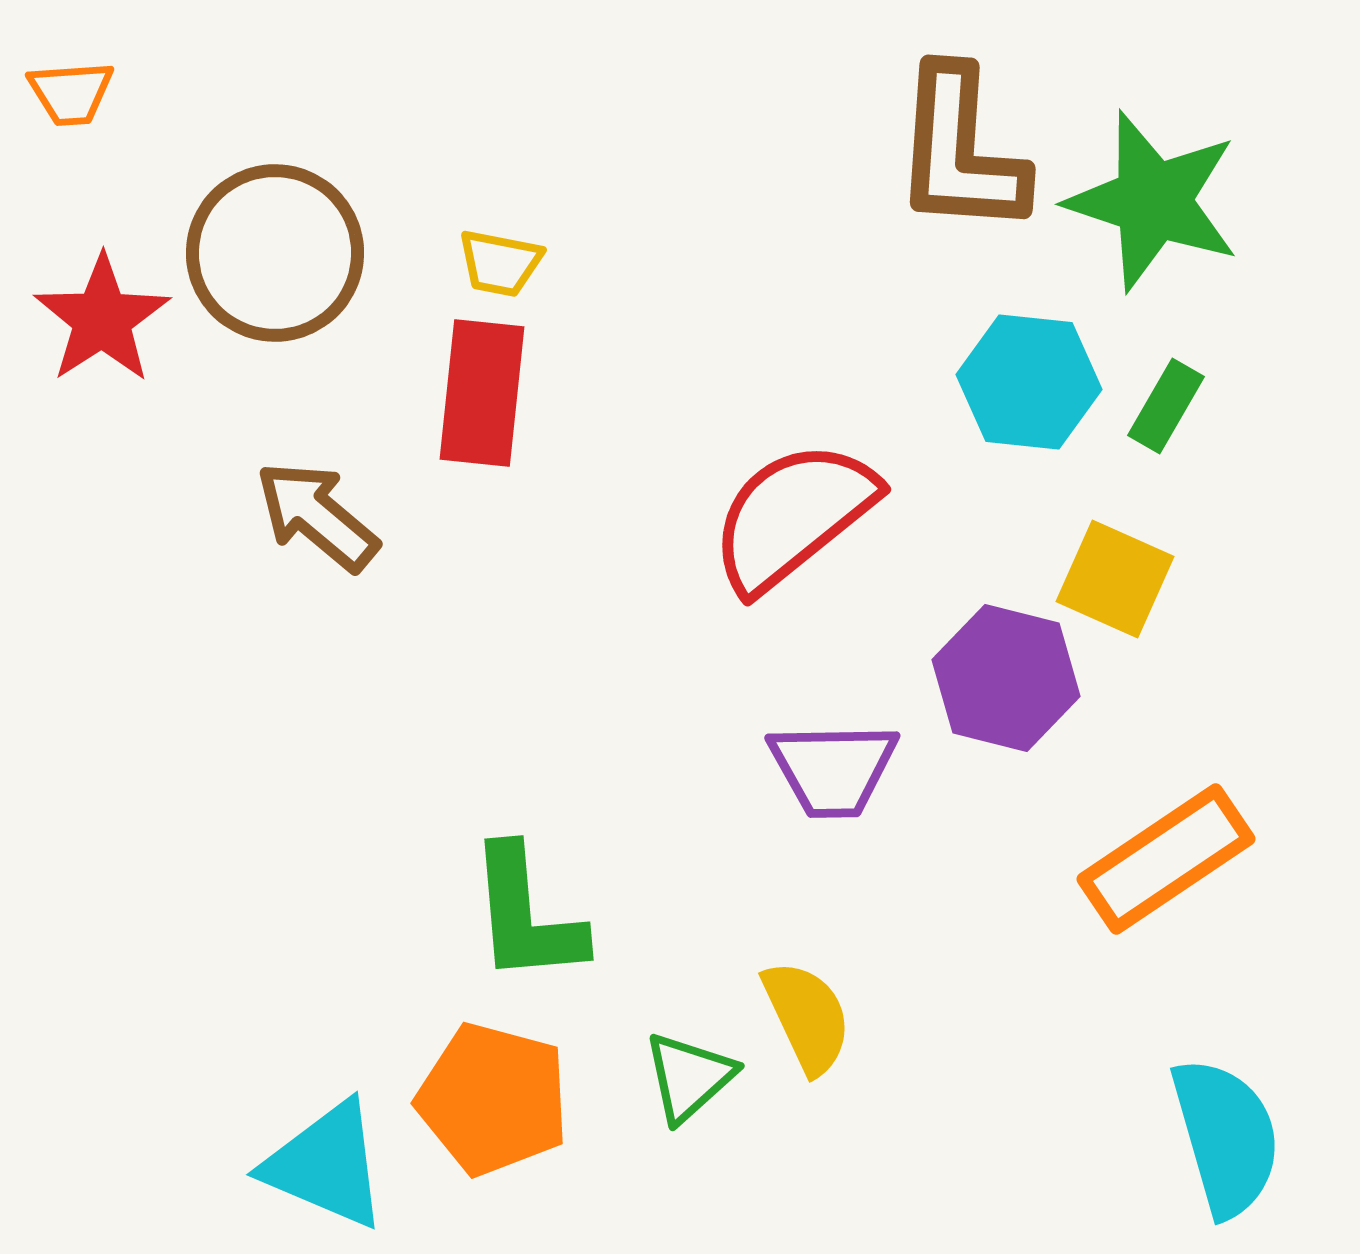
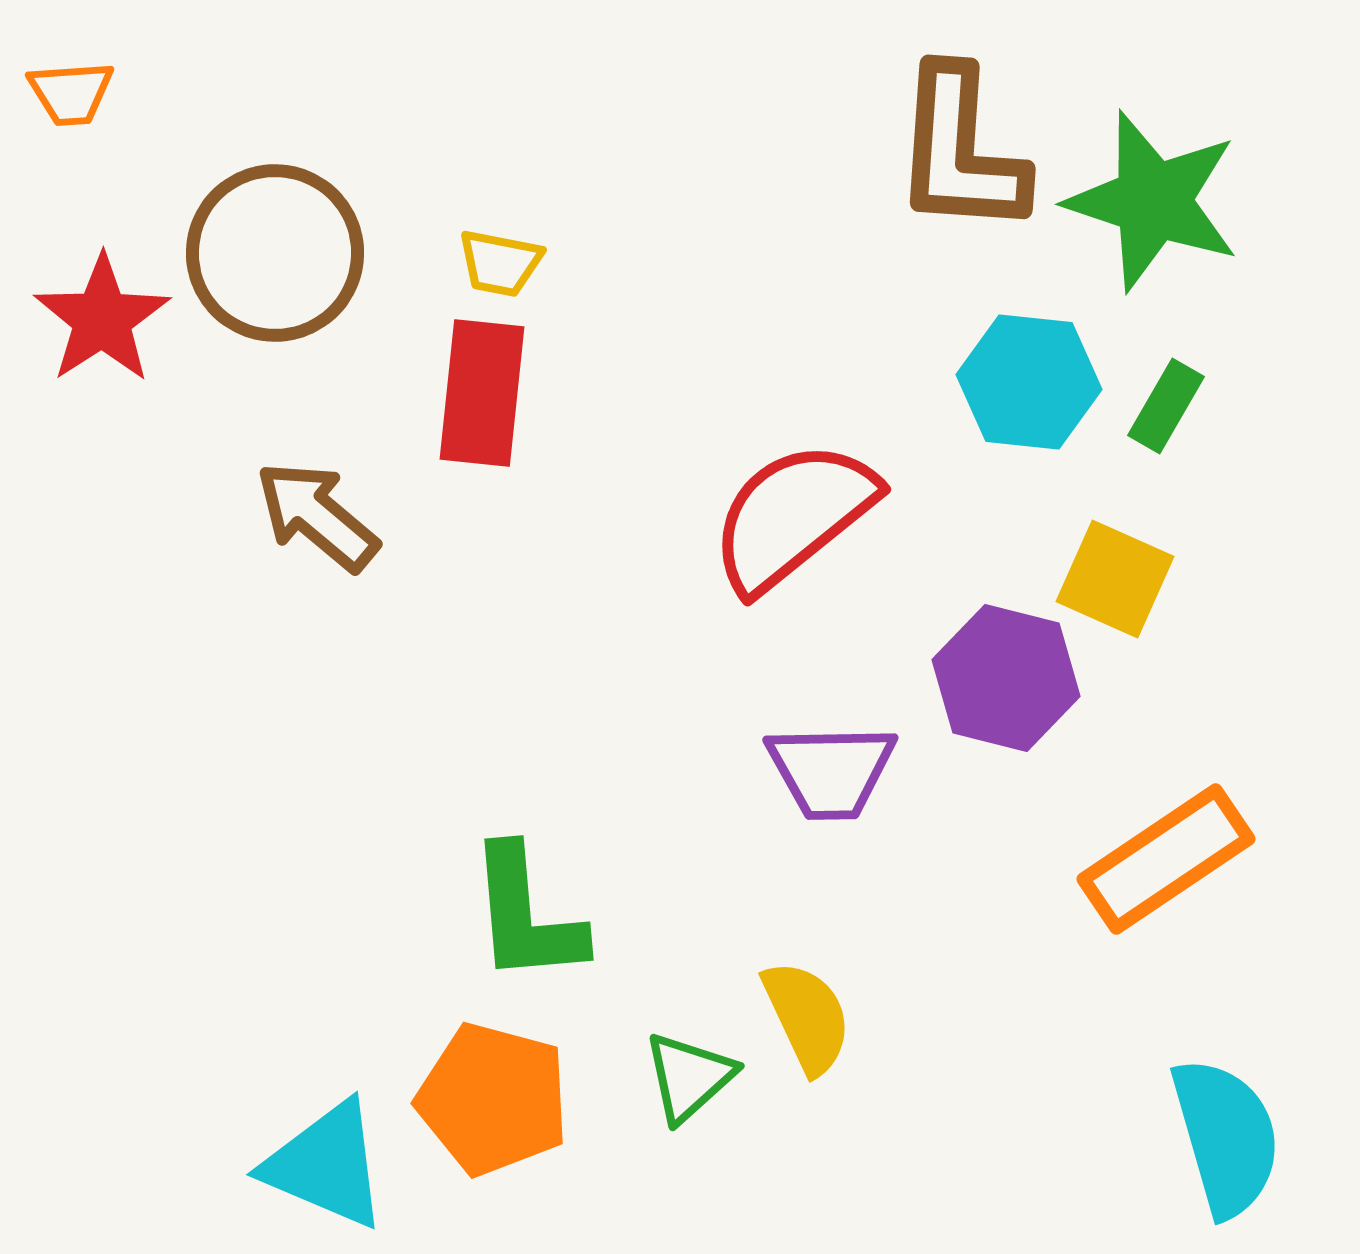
purple trapezoid: moved 2 px left, 2 px down
